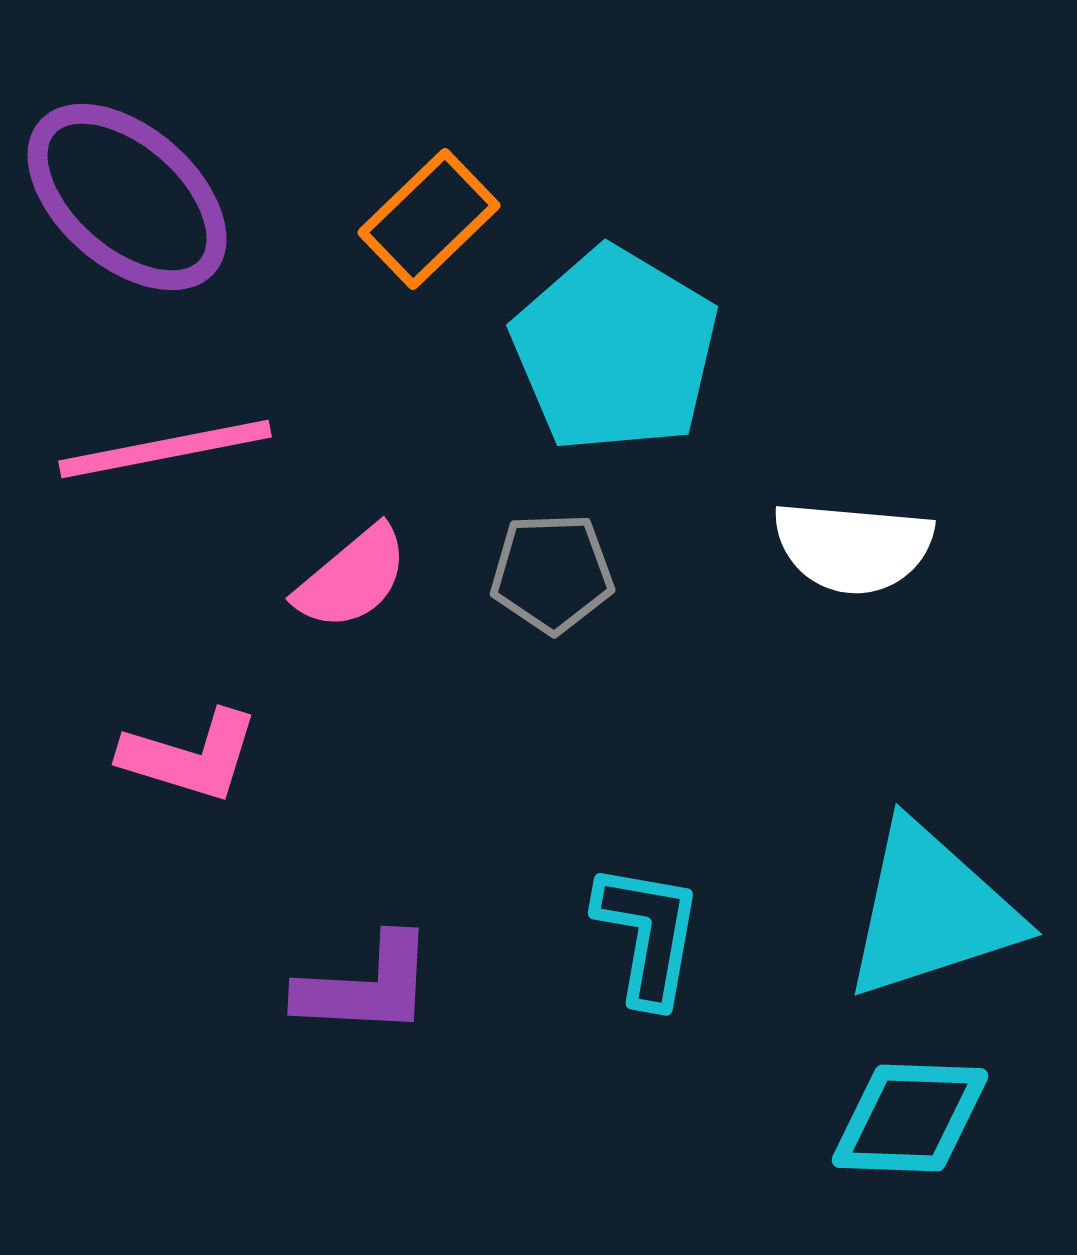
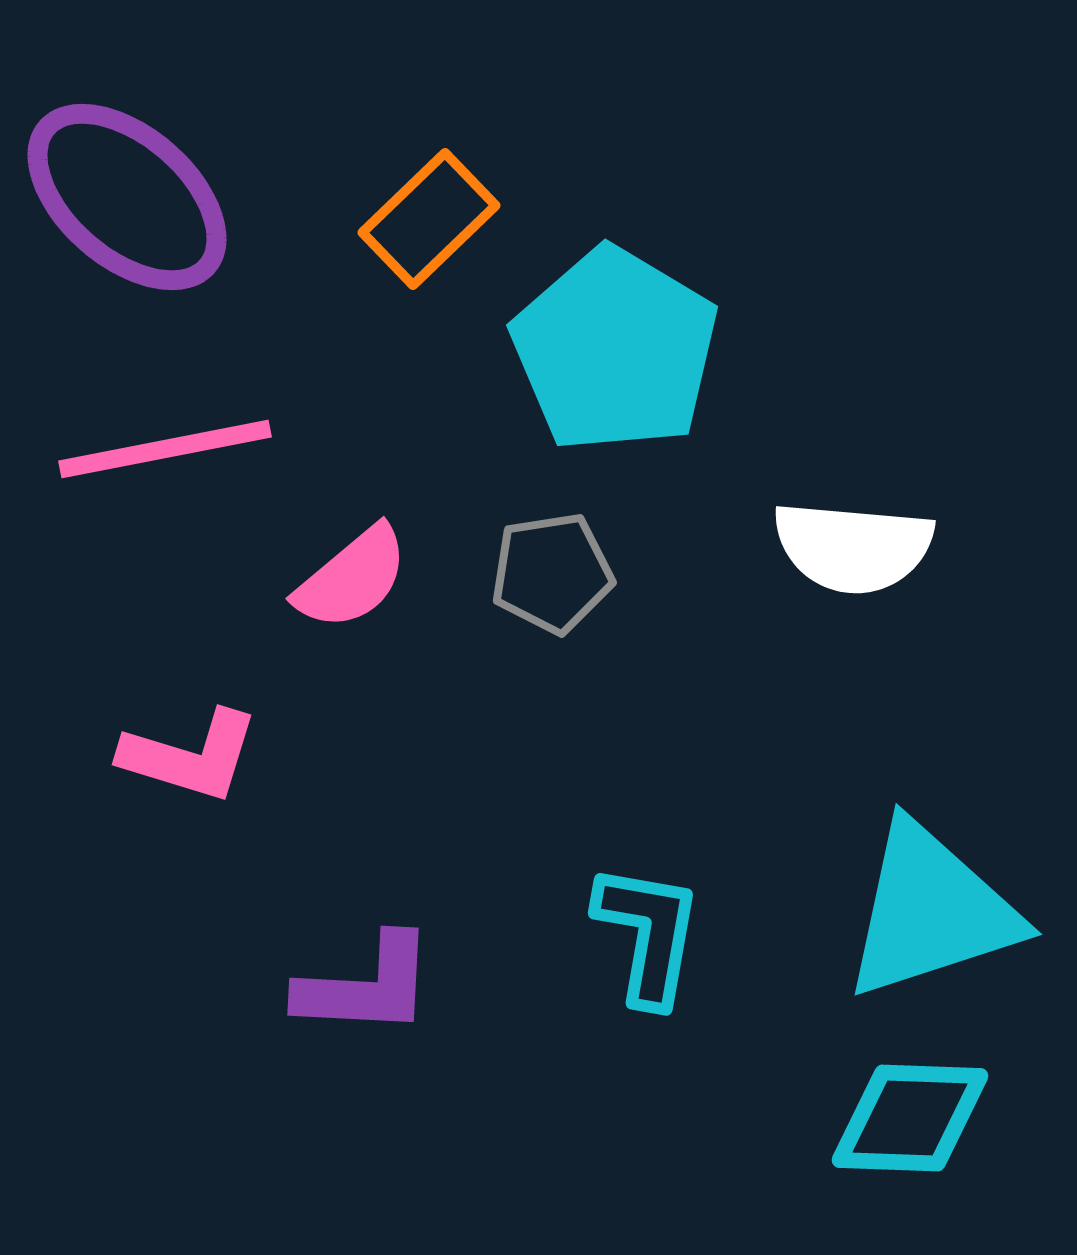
gray pentagon: rotated 7 degrees counterclockwise
